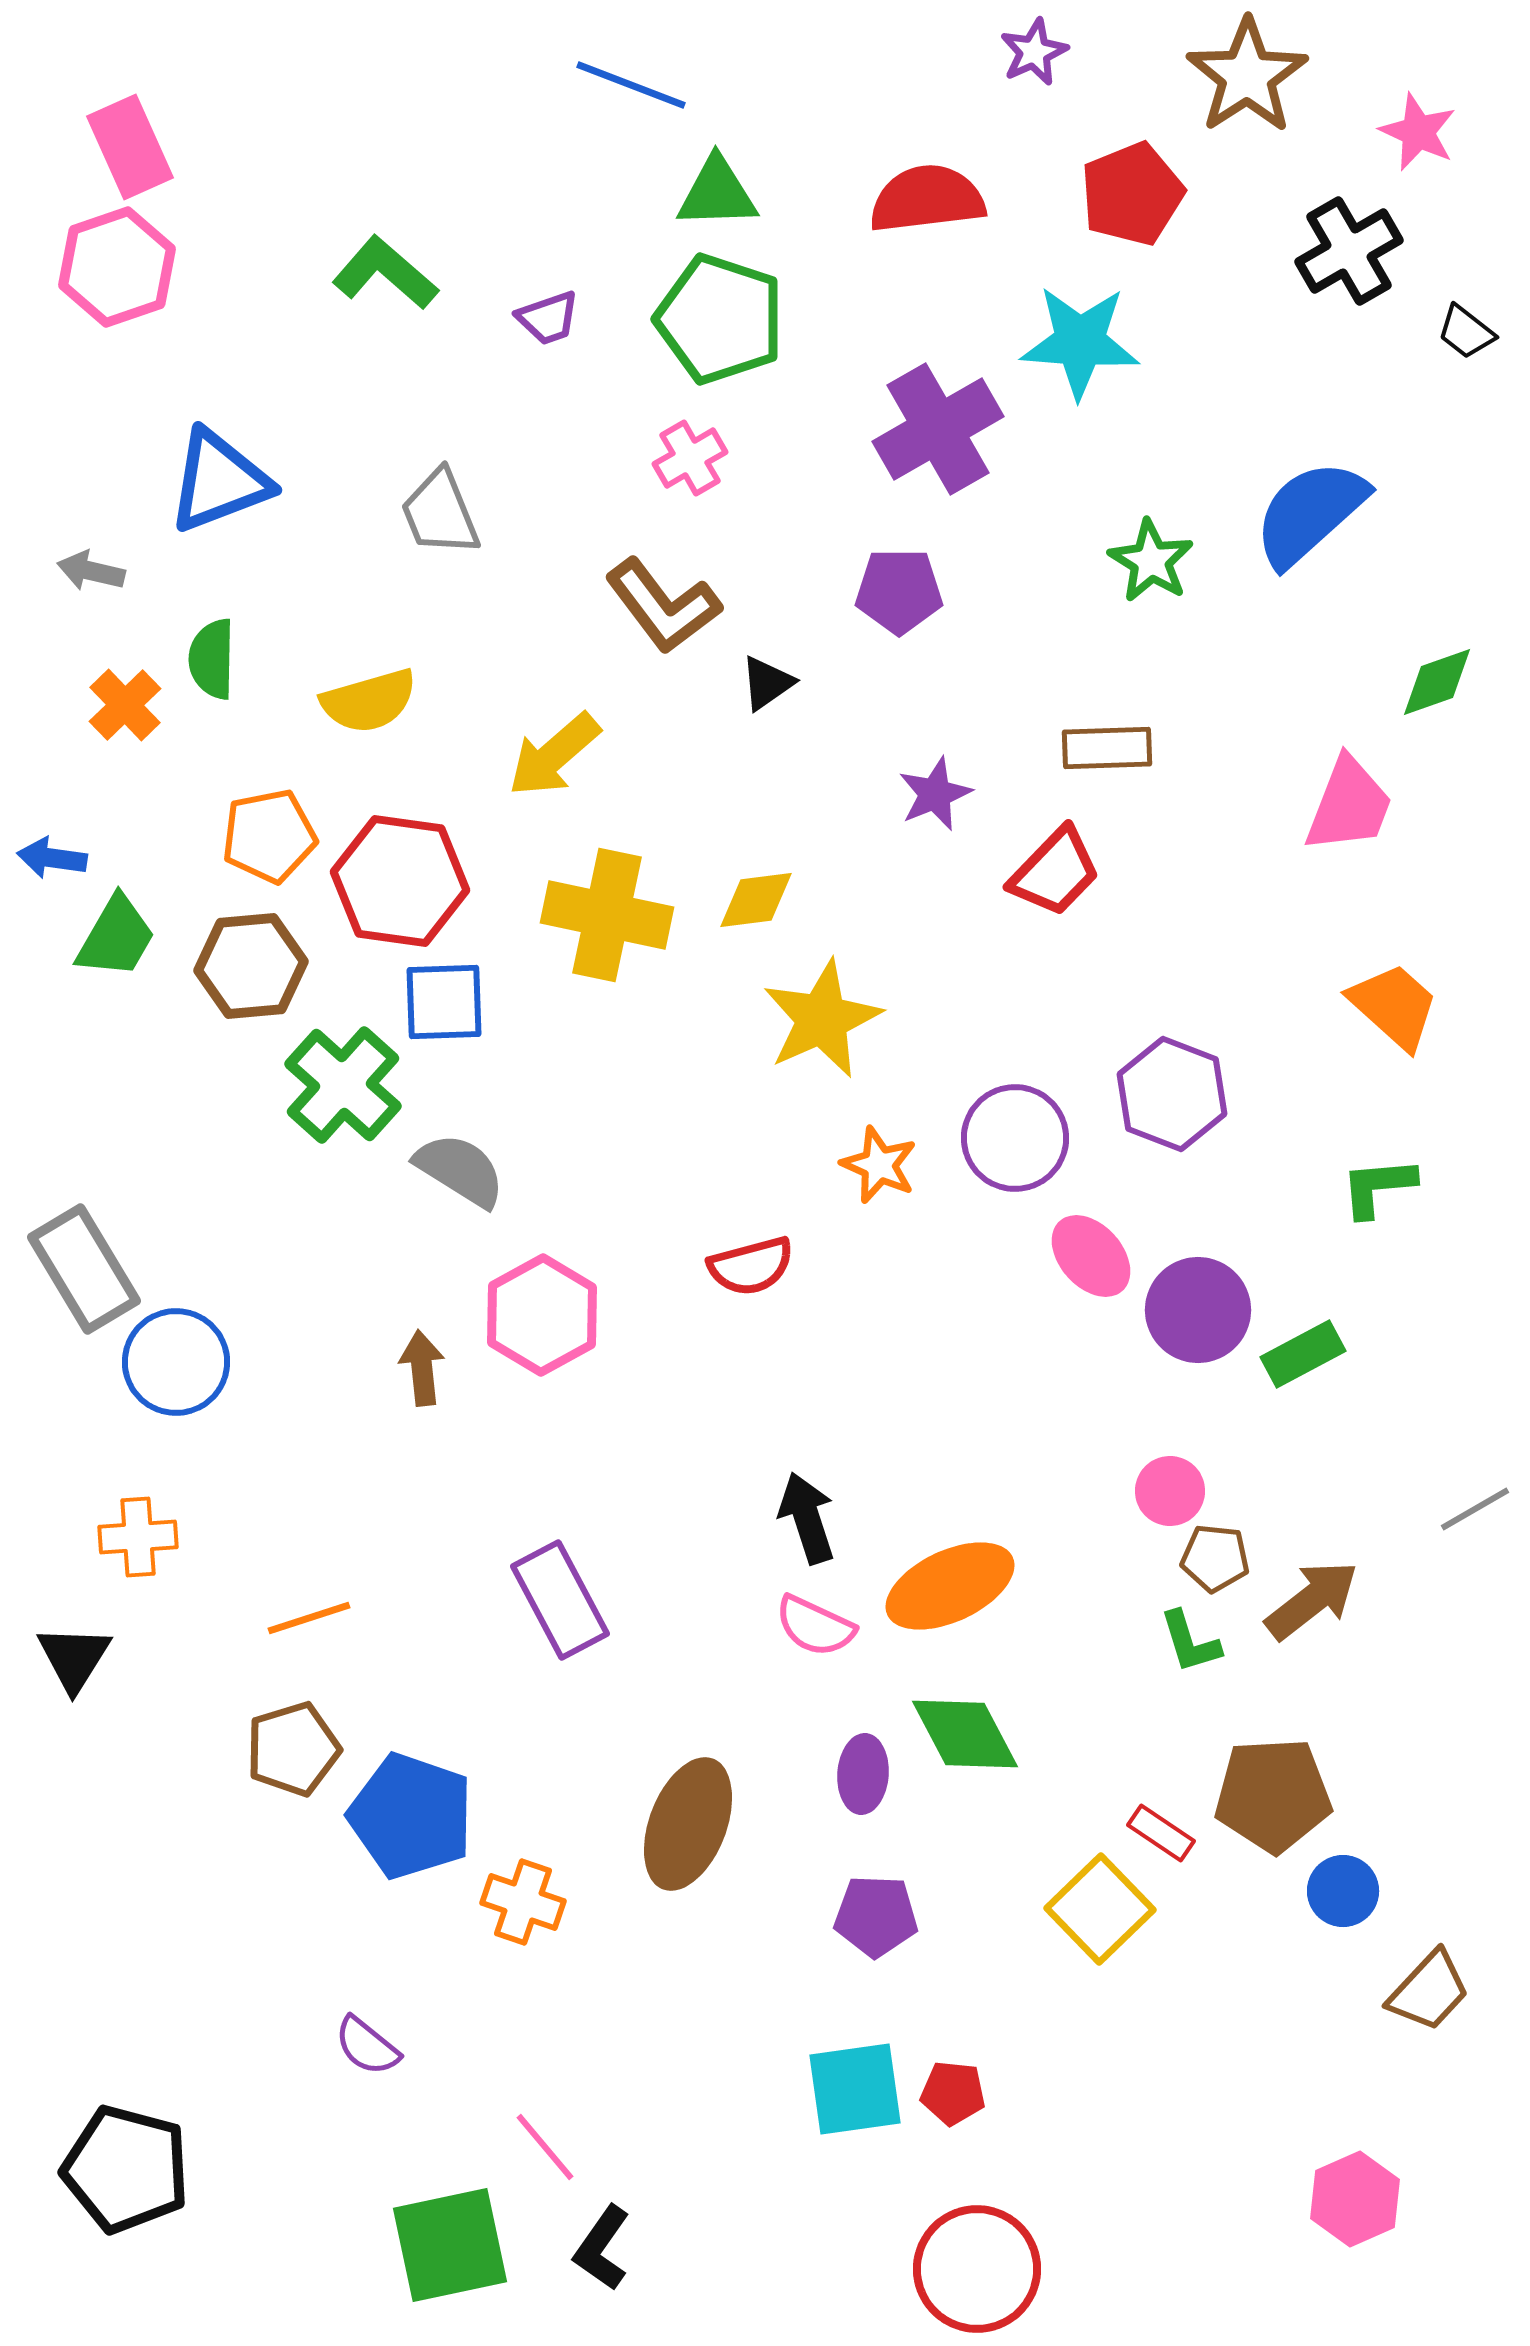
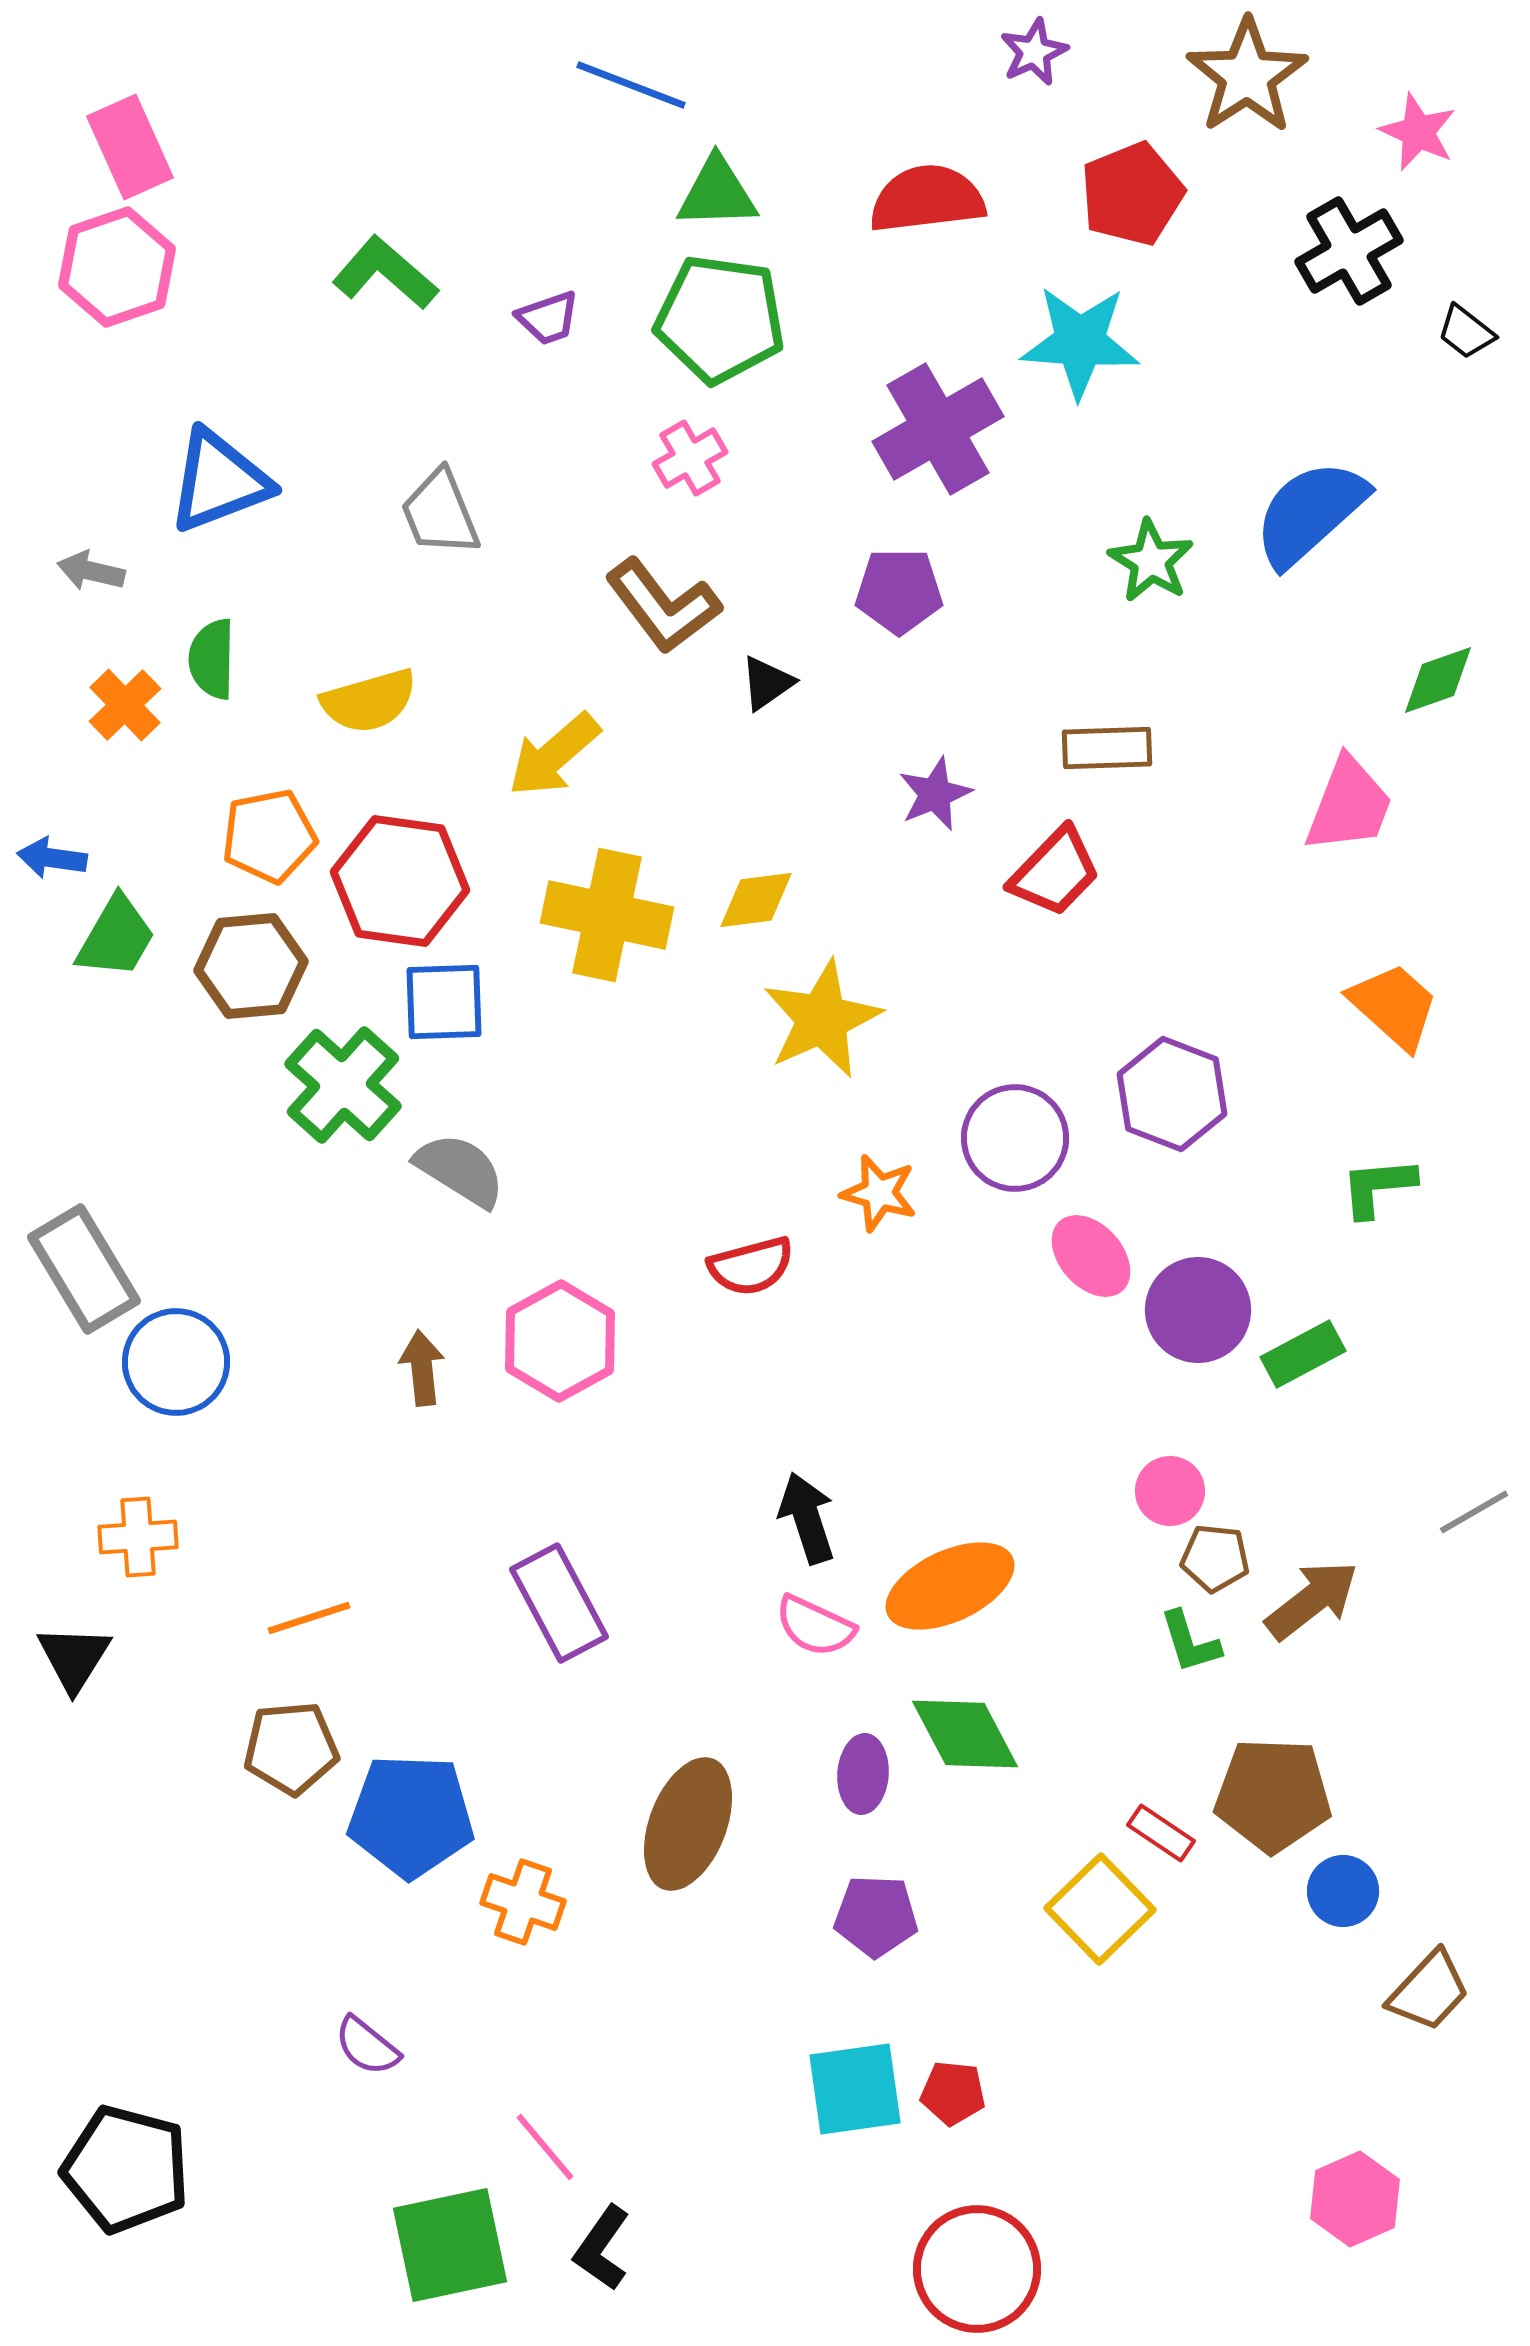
green pentagon at (720, 319): rotated 10 degrees counterclockwise
green diamond at (1437, 682): moved 1 px right, 2 px up
orange star at (879, 1165): moved 28 px down; rotated 8 degrees counterclockwise
pink hexagon at (542, 1315): moved 18 px right, 26 px down
gray line at (1475, 1509): moved 1 px left, 3 px down
purple rectangle at (560, 1600): moved 1 px left, 3 px down
brown pentagon at (293, 1749): moved 2 px left, 1 px up; rotated 12 degrees clockwise
brown pentagon at (1273, 1795): rotated 5 degrees clockwise
blue pentagon at (411, 1816): rotated 17 degrees counterclockwise
